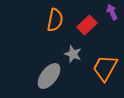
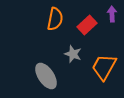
purple arrow: moved 2 px down; rotated 21 degrees clockwise
orange semicircle: moved 1 px up
orange trapezoid: moved 1 px left, 1 px up
gray ellipse: moved 3 px left; rotated 72 degrees counterclockwise
